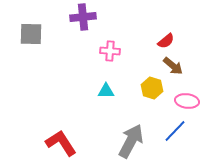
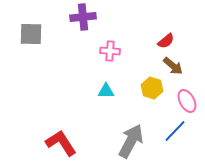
pink ellipse: rotated 55 degrees clockwise
